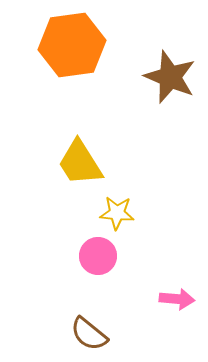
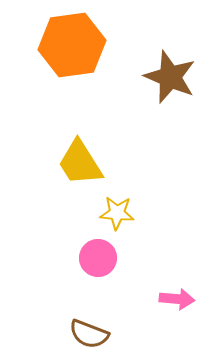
pink circle: moved 2 px down
brown semicircle: rotated 18 degrees counterclockwise
